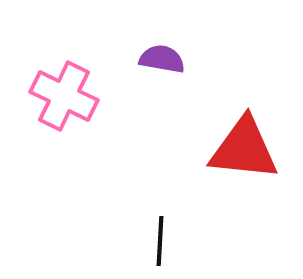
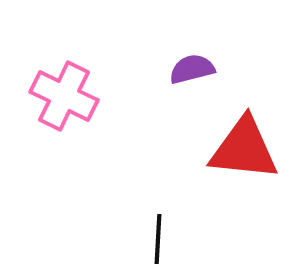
purple semicircle: moved 30 px right, 10 px down; rotated 24 degrees counterclockwise
black line: moved 2 px left, 2 px up
